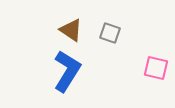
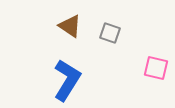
brown triangle: moved 1 px left, 4 px up
blue L-shape: moved 9 px down
